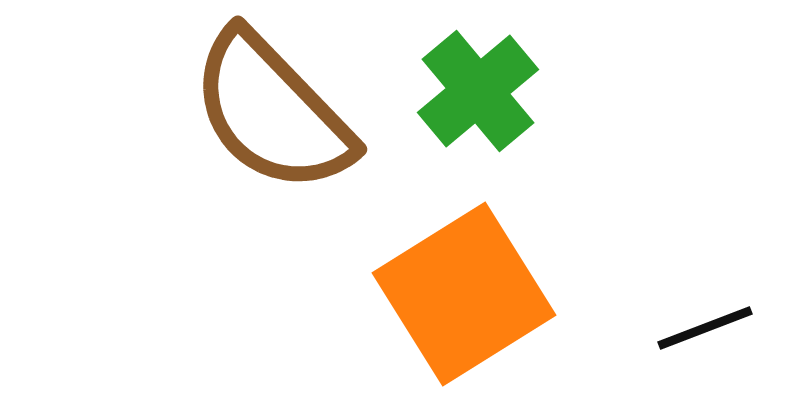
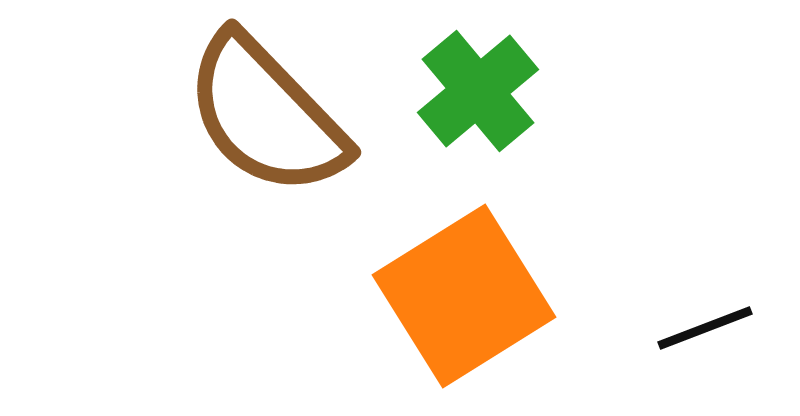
brown semicircle: moved 6 px left, 3 px down
orange square: moved 2 px down
